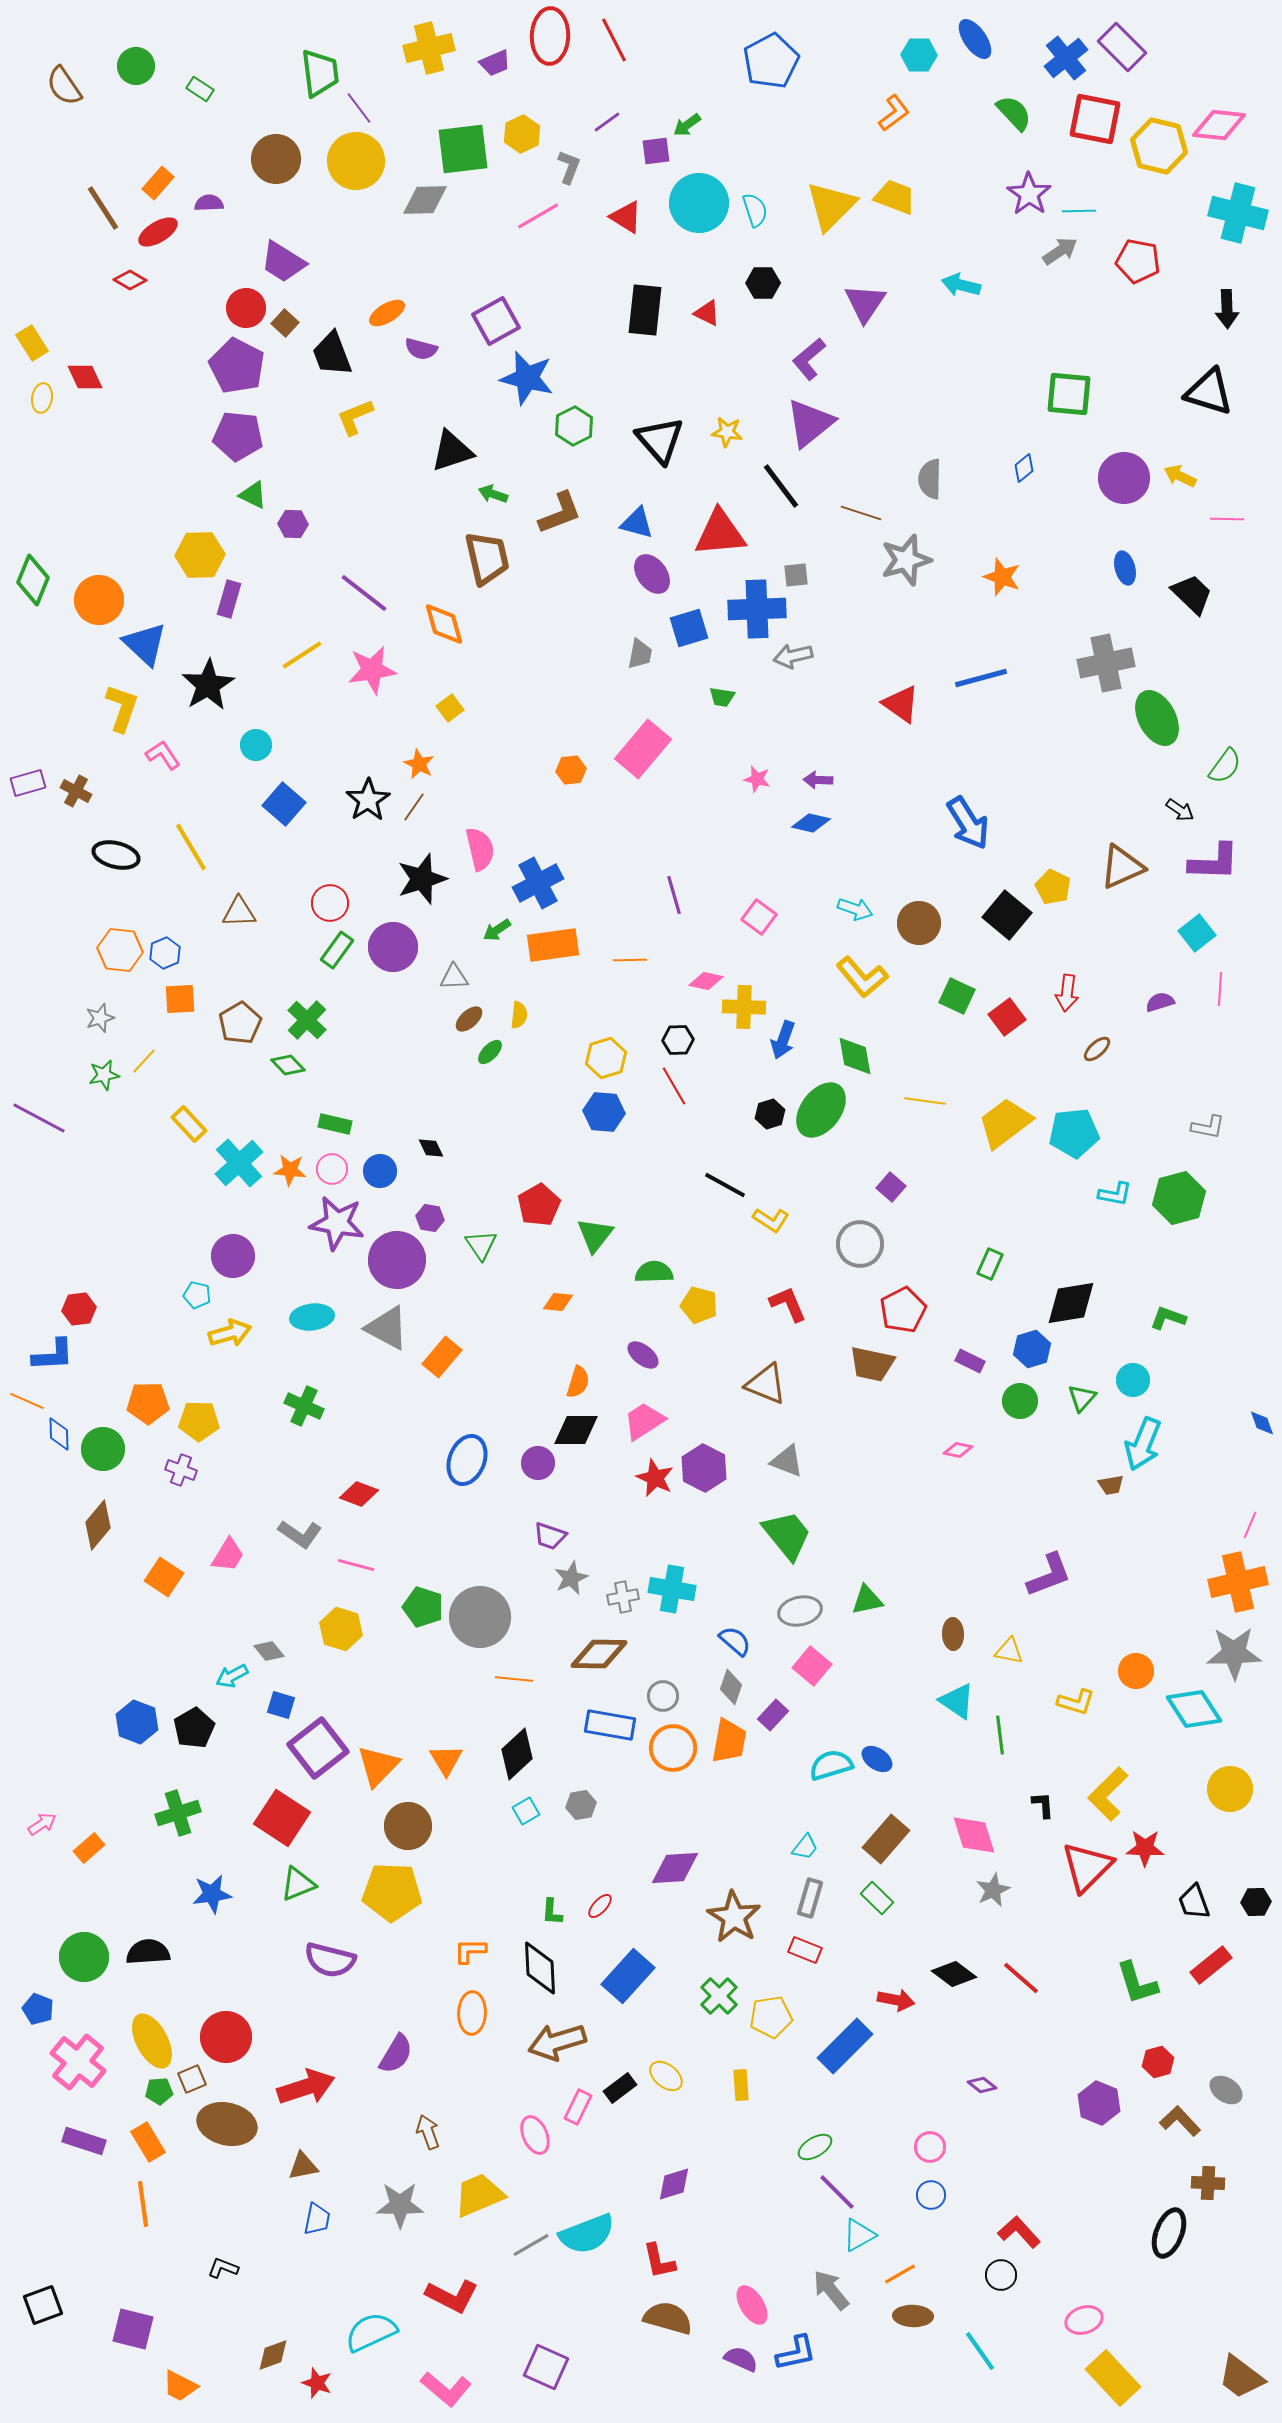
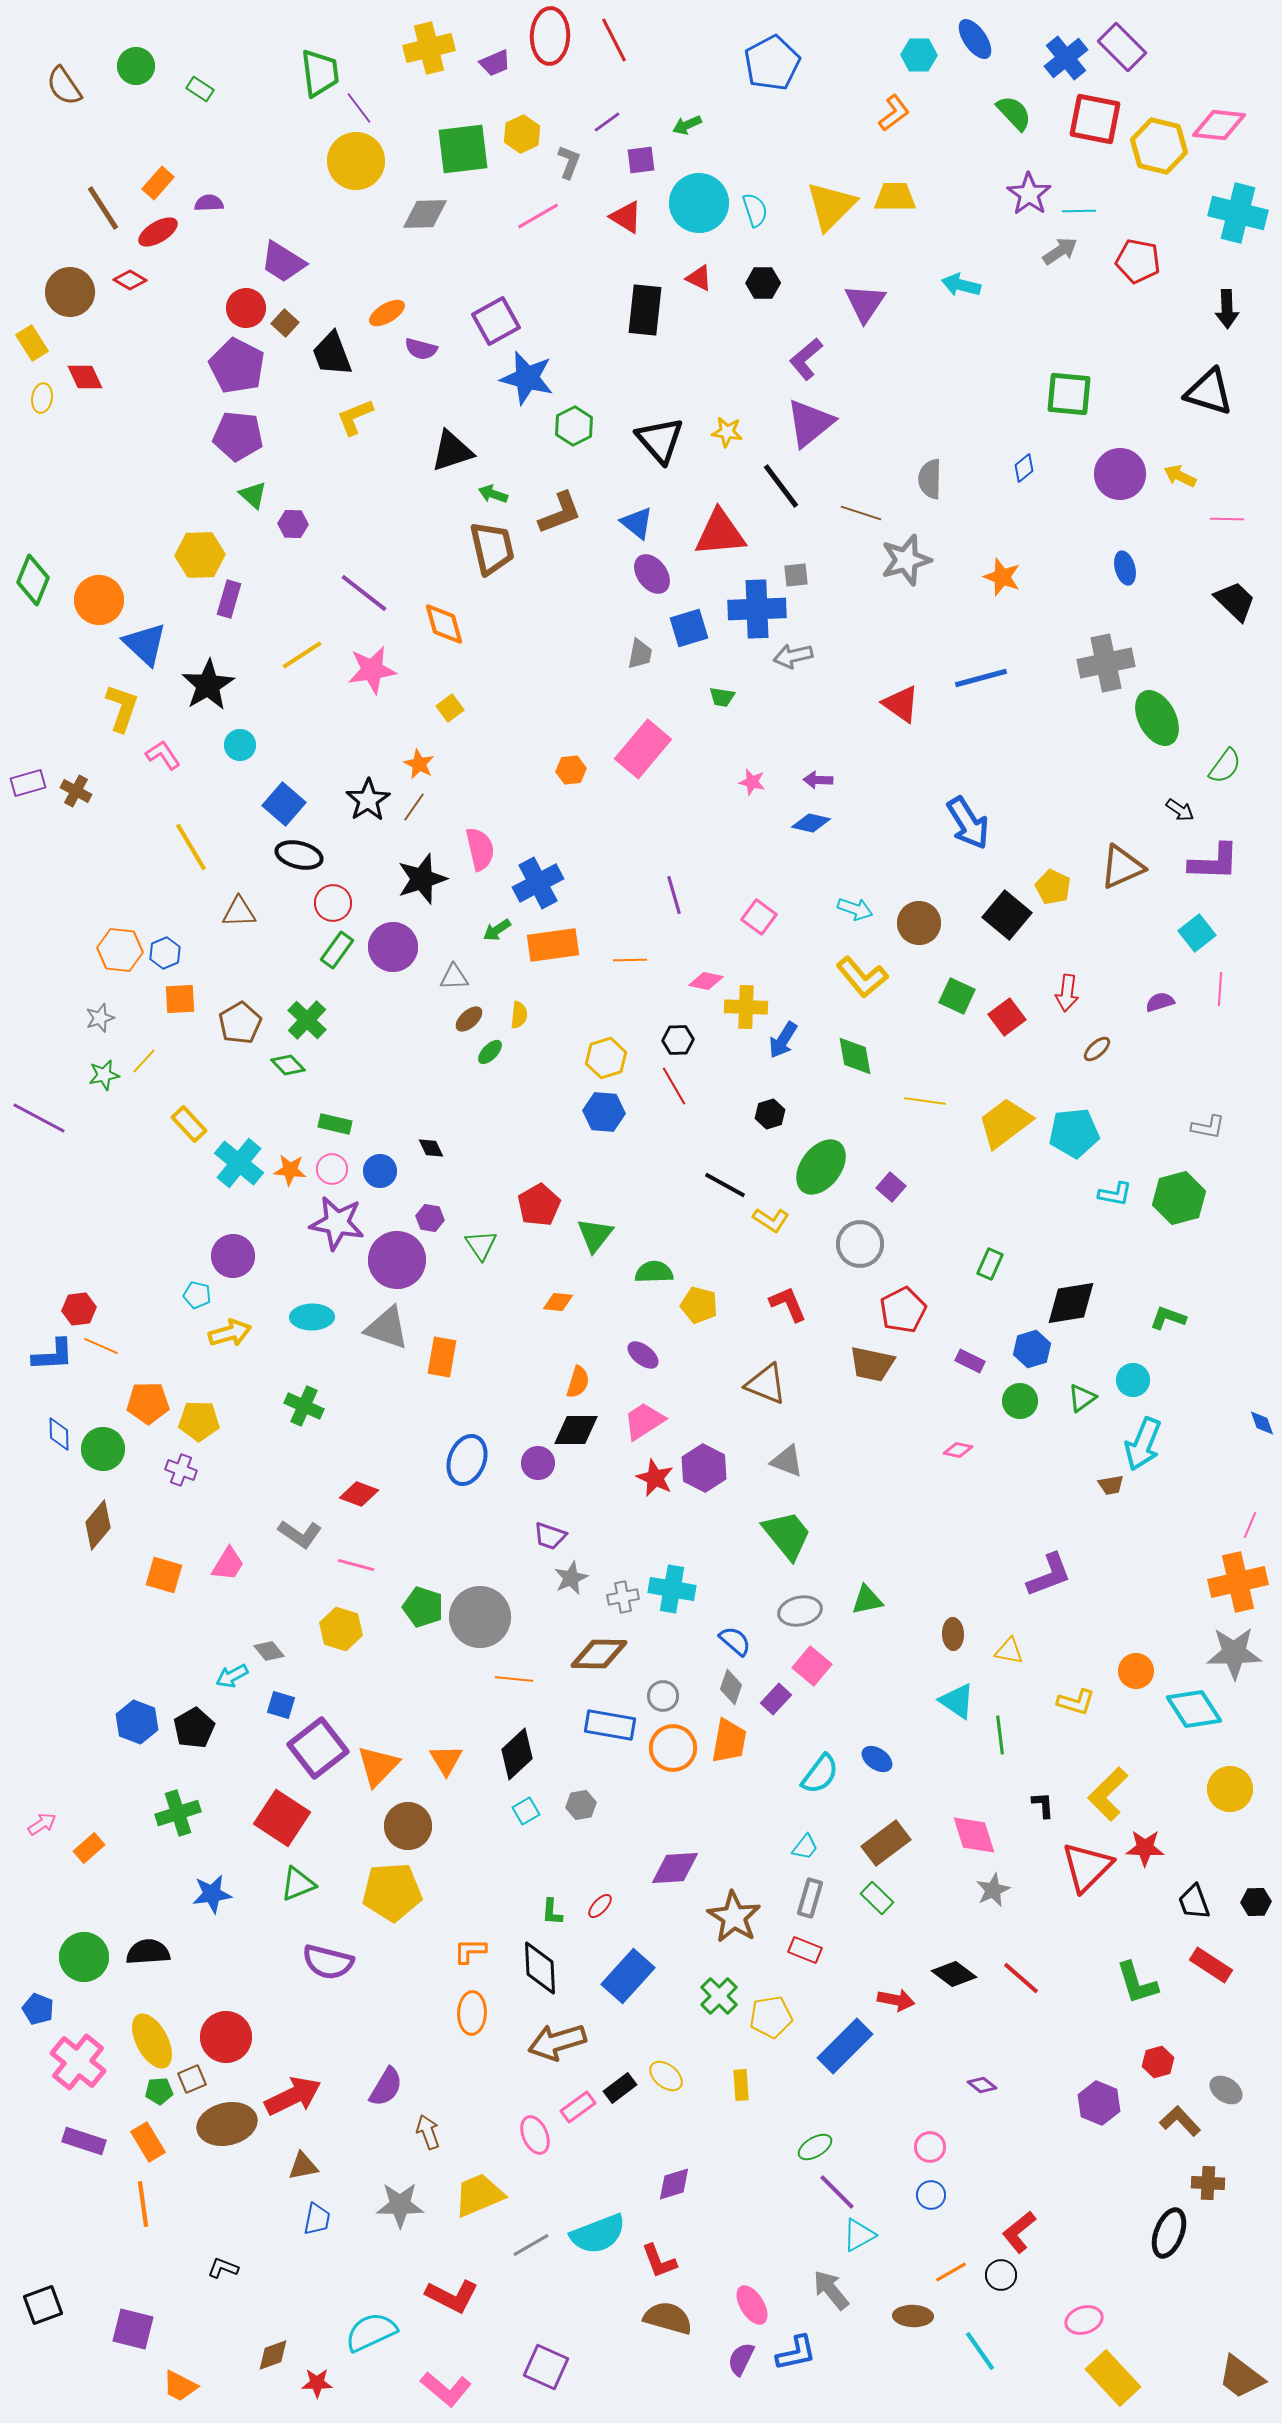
blue pentagon at (771, 61): moved 1 px right, 2 px down
green arrow at (687, 125): rotated 12 degrees clockwise
purple square at (656, 151): moved 15 px left, 9 px down
brown circle at (276, 159): moved 206 px left, 133 px down
gray L-shape at (569, 167): moved 5 px up
yellow trapezoid at (895, 197): rotated 21 degrees counterclockwise
gray diamond at (425, 200): moved 14 px down
red triangle at (707, 313): moved 8 px left, 35 px up
purple L-shape at (809, 359): moved 3 px left
purple circle at (1124, 478): moved 4 px left, 4 px up
green triangle at (253, 495): rotated 16 degrees clockwise
blue triangle at (637, 523): rotated 24 degrees clockwise
brown trapezoid at (487, 558): moved 5 px right, 10 px up
black trapezoid at (1192, 594): moved 43 px right, 7 px down
cyan circle at (256, 745): moved 16 px left
pink star at (757, 779): moved 5 px left, 3 px down
black ellipse at (116, 855): moved 183 px right
red circle at (330, 903): moved 3 px right
yellow cross at (744, 1007): moved 2 px right
blue arrow at (783, 1040): rotated 12 degrees clockwise
green ellipse at (821, 1110): moved 57 px down
cyan cross at (239, 1163): rotated 9 degrees counterclockwise
cyan ellipse at (312, 1317): rotated 6 degrees clockwise
gray triangle at (387, 1328): rotated 9 degrees counterclockwise
orange rectangle at (442, 1357): rotated 30 degrees counterclockwise
green triangle at (1082, 1398): rotated 12 degrees clockwise
orange line at (27, 1401): moved 74 px right, 55 px up
pink trapezoid at (228, 1555): moved 9 px down
orange square at (164, 1577): moved 2 px up; rotated 18 degrees counterclockwise
purple rectangle at (773, 1715): moved 3 px right, 16 px up
cyan semicircle at (831, 1765): moved 11 px left, 9 px down; rotated 144 degrees clockwise
brown rectangle at (886, 1839): moved 4 px down; rotated 12 degrees clockwise
yellow pentagon at (392, 1892): rotated 6 degrees counterclockwise
purple semicircle at (330, 1960): moved 2 px left, 2 px down
red rectangle at (1211, 1965): rotated 72 degrees clockwise
purple semicircle at (396, 2054): moved 10 px left, 33 px down
red arrow at (306, 2087): moved 13 px left, 9 px down; rotated 8 degrees counterclockwise
pink rectangle at (578, 2107): rotated 28 degrees clockwise
brown ellipse at (227, 2124): rotated 26 degrees counterclockwise
red L-shape at (1019, 2232): rotated 87 degrees counterclockwise
cyan semicircle at (587, 2234): moved 11 px right
red L-shape at (659, 2261): rotated 9 degrees counterclockwise
orange line at (900, 2274): moved 51 px right, 2 px up
purple semicircle at (741, 2359): rotated 88 degrees counterclockwise
red star at (317, 2383): rotated 20 degrees counterclockwise
